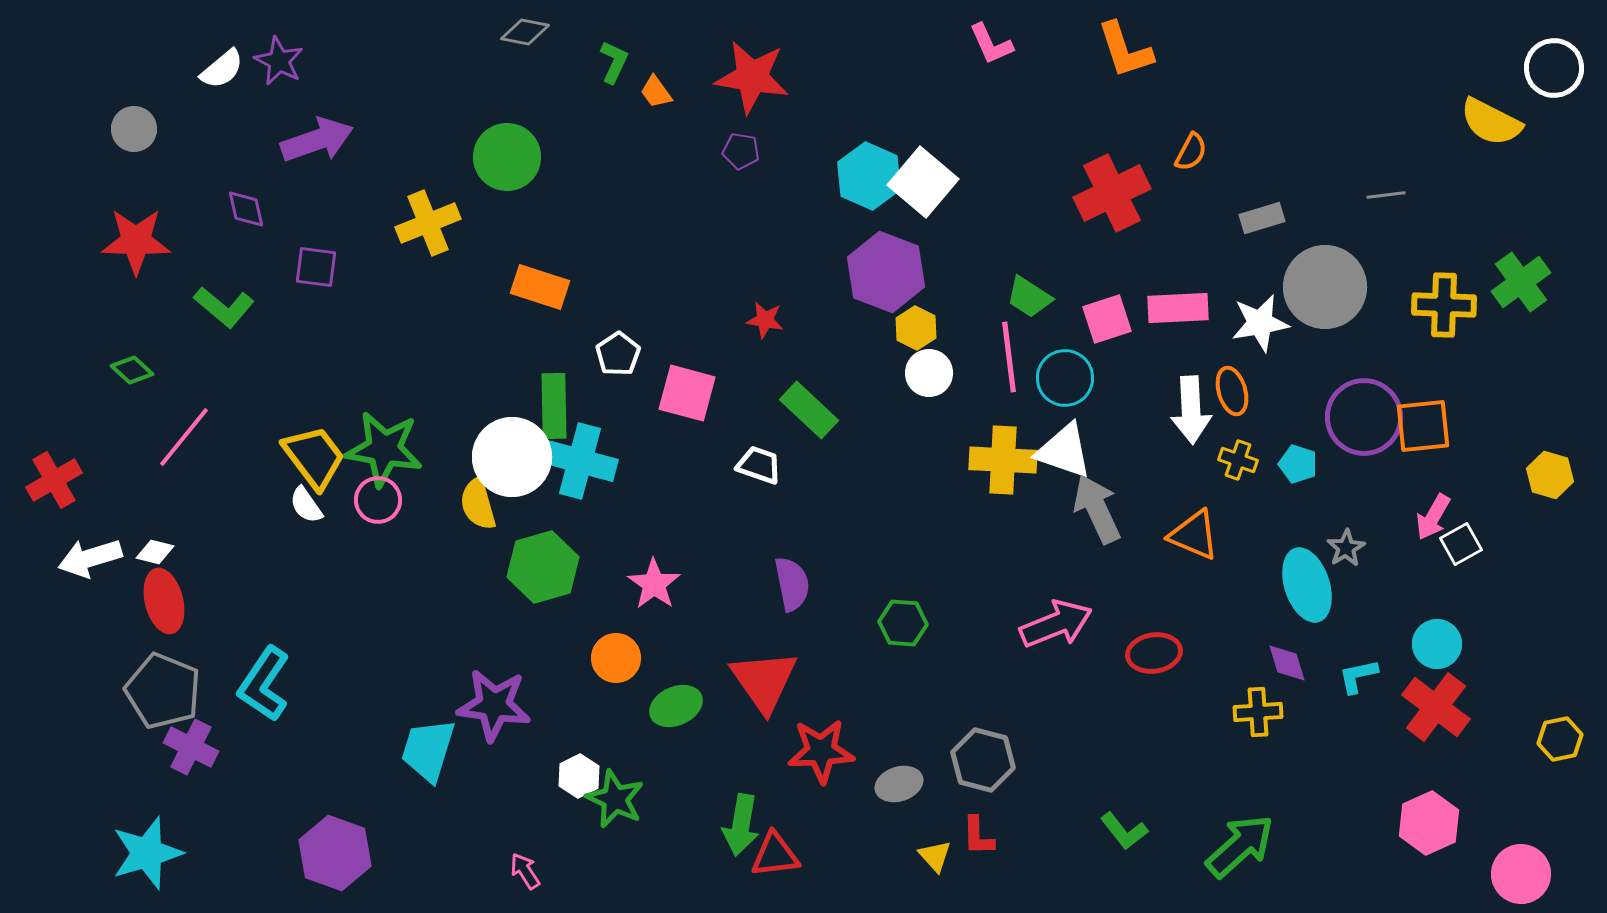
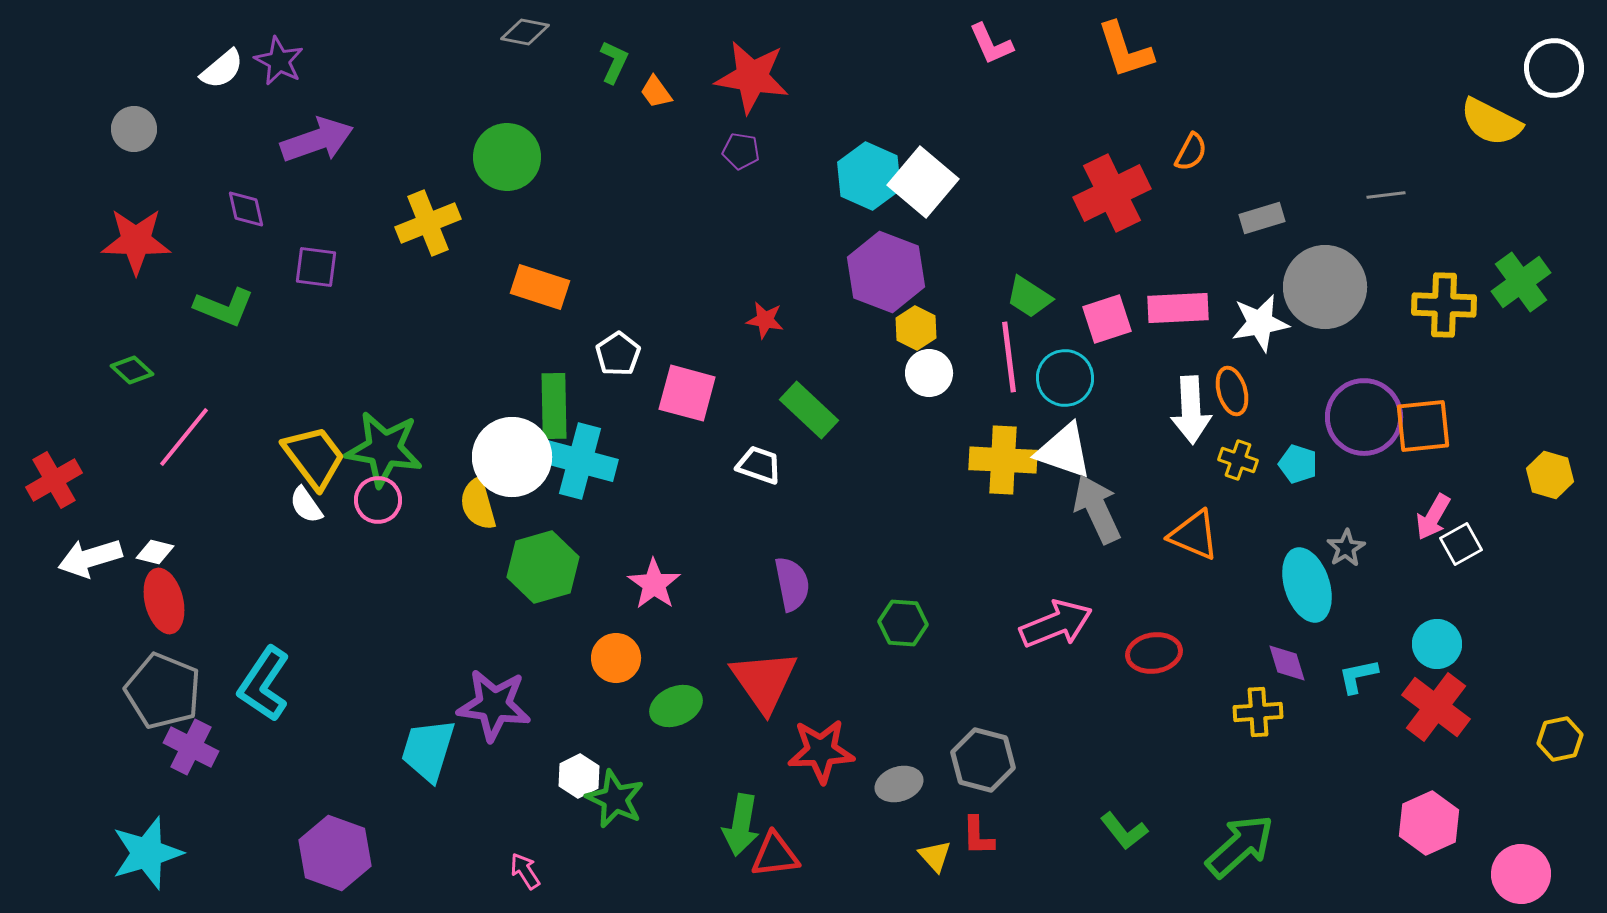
green L-shape at (224, 307): rotated 18 degrees counterclockwise
